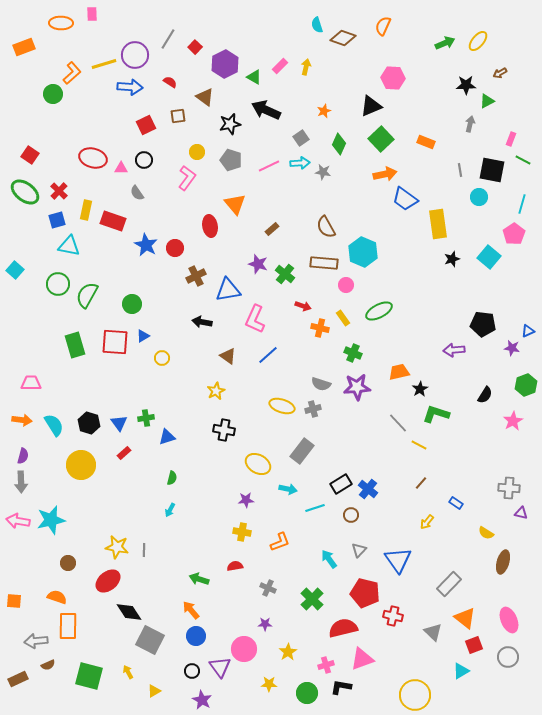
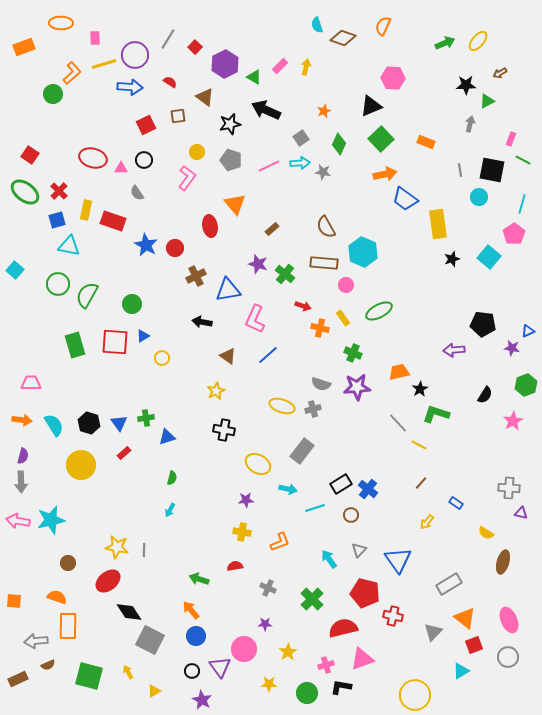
pink rectangle at (92, 14): moved 3 px right, 24 px down
gray rectangle at (449, 584): rotated 15 degrees clockwise
gray triangle at (433, 632): rotated 30 degrees clockwise
